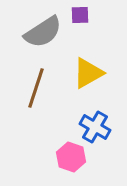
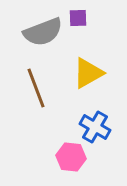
purple square: moved 2 px left, 3 px down
gray semicircle: rotated 12 degrees clockwise
brown line: rotated 39 degrees counterclockwise
pink hexagon: rotated 12 degrees counterclockwise
